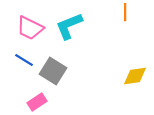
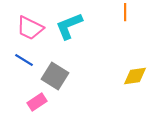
gray square: moved 2 px right, 5 px down
